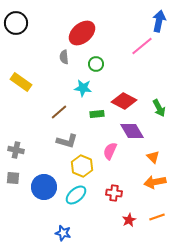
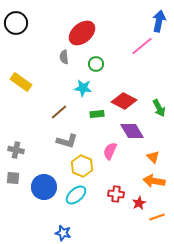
orange arrow: moved 1 px left, 1 px up; rotated 20 degrees clockwise
red cross: moved 2 px right, 1 px down
red star: moved 10 px right, 17 px up
